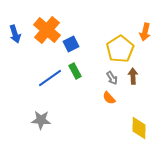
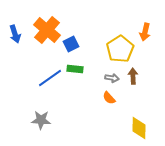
green rectangle: moved 2 px up; rotated 56 degrees counterclockwise
gray arrow: rotated 48 degrees counterclockwise
